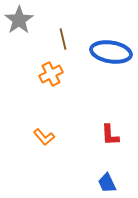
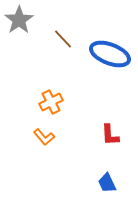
brown line: rotated 30 degrees counterclockwise
blue ellipse: moved 1 px left, 2 px down; rotated 12 degrees clockwise
orange cross: moved 28 px down
